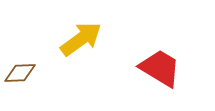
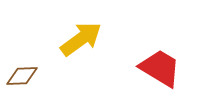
brown diamond: moved 2 px right, 3 px down
